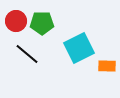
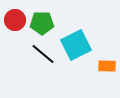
red circle: moved 1 px left, 1 px up
cyan square: moved 3 px left, 3 px up
black line: moved 16 px right
